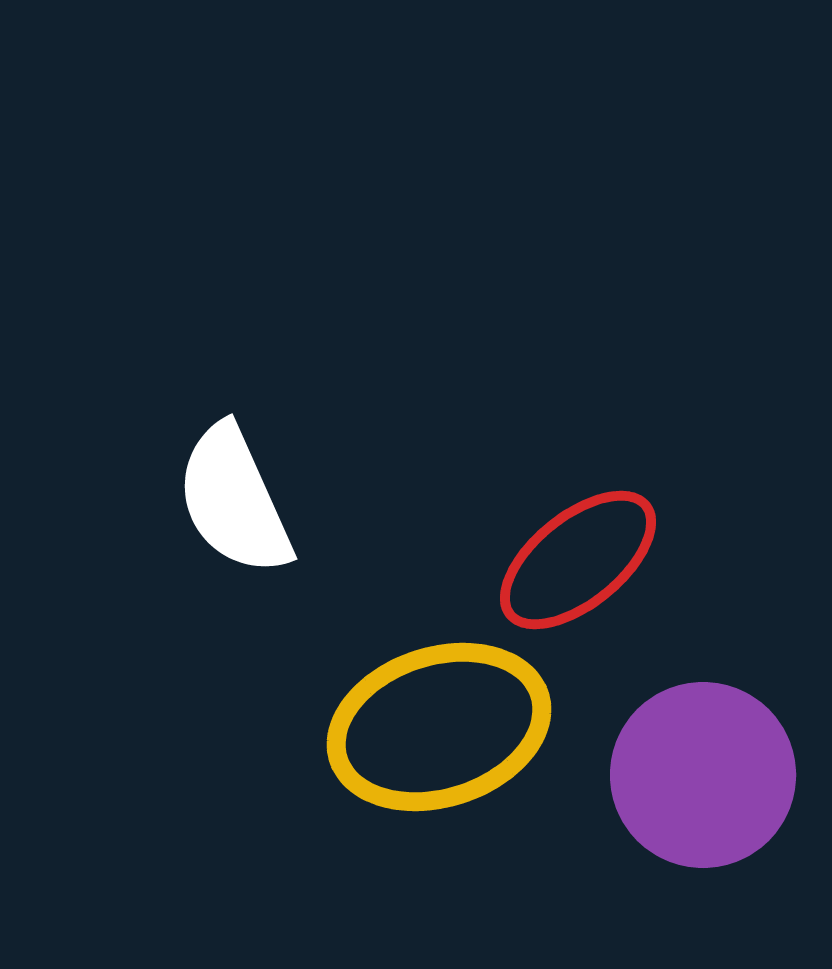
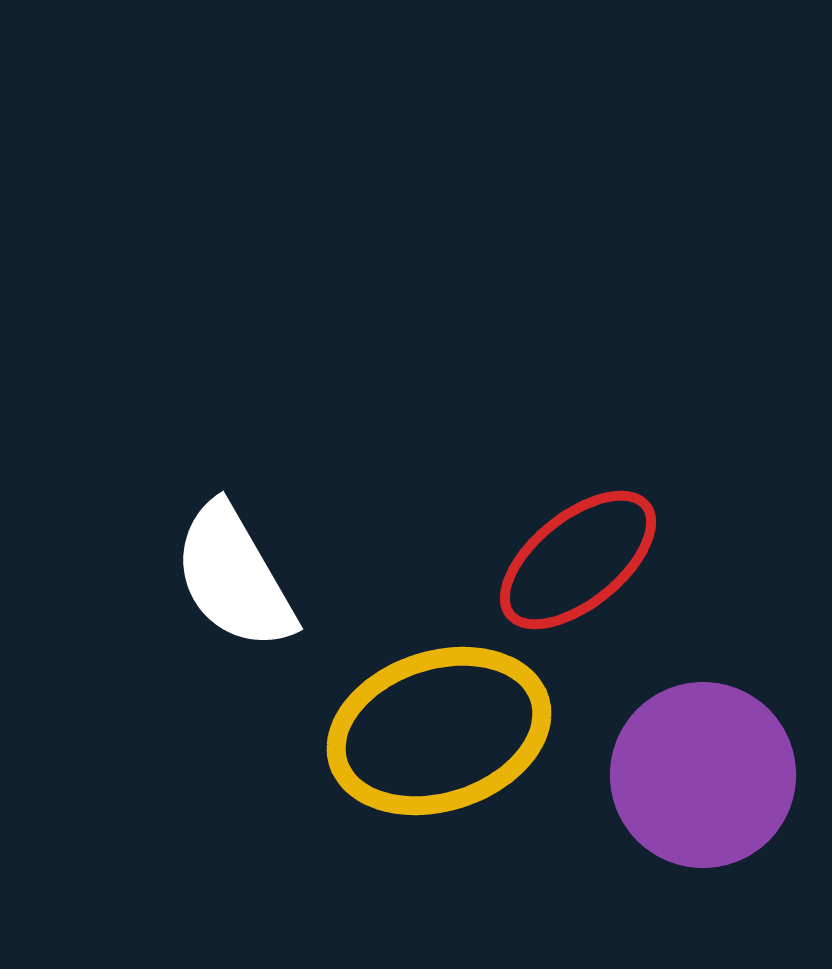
white semicircle: moved 77 px down; rotated 6 degrees counterclockwise
yellow ellipse: moved 4 px down
